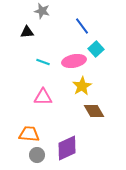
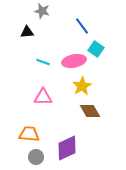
cyan square: rotated 14 degrees counterclockwise
brown diamond: moved 4 px left
gray circle: moved 1 px left, 2 px down
